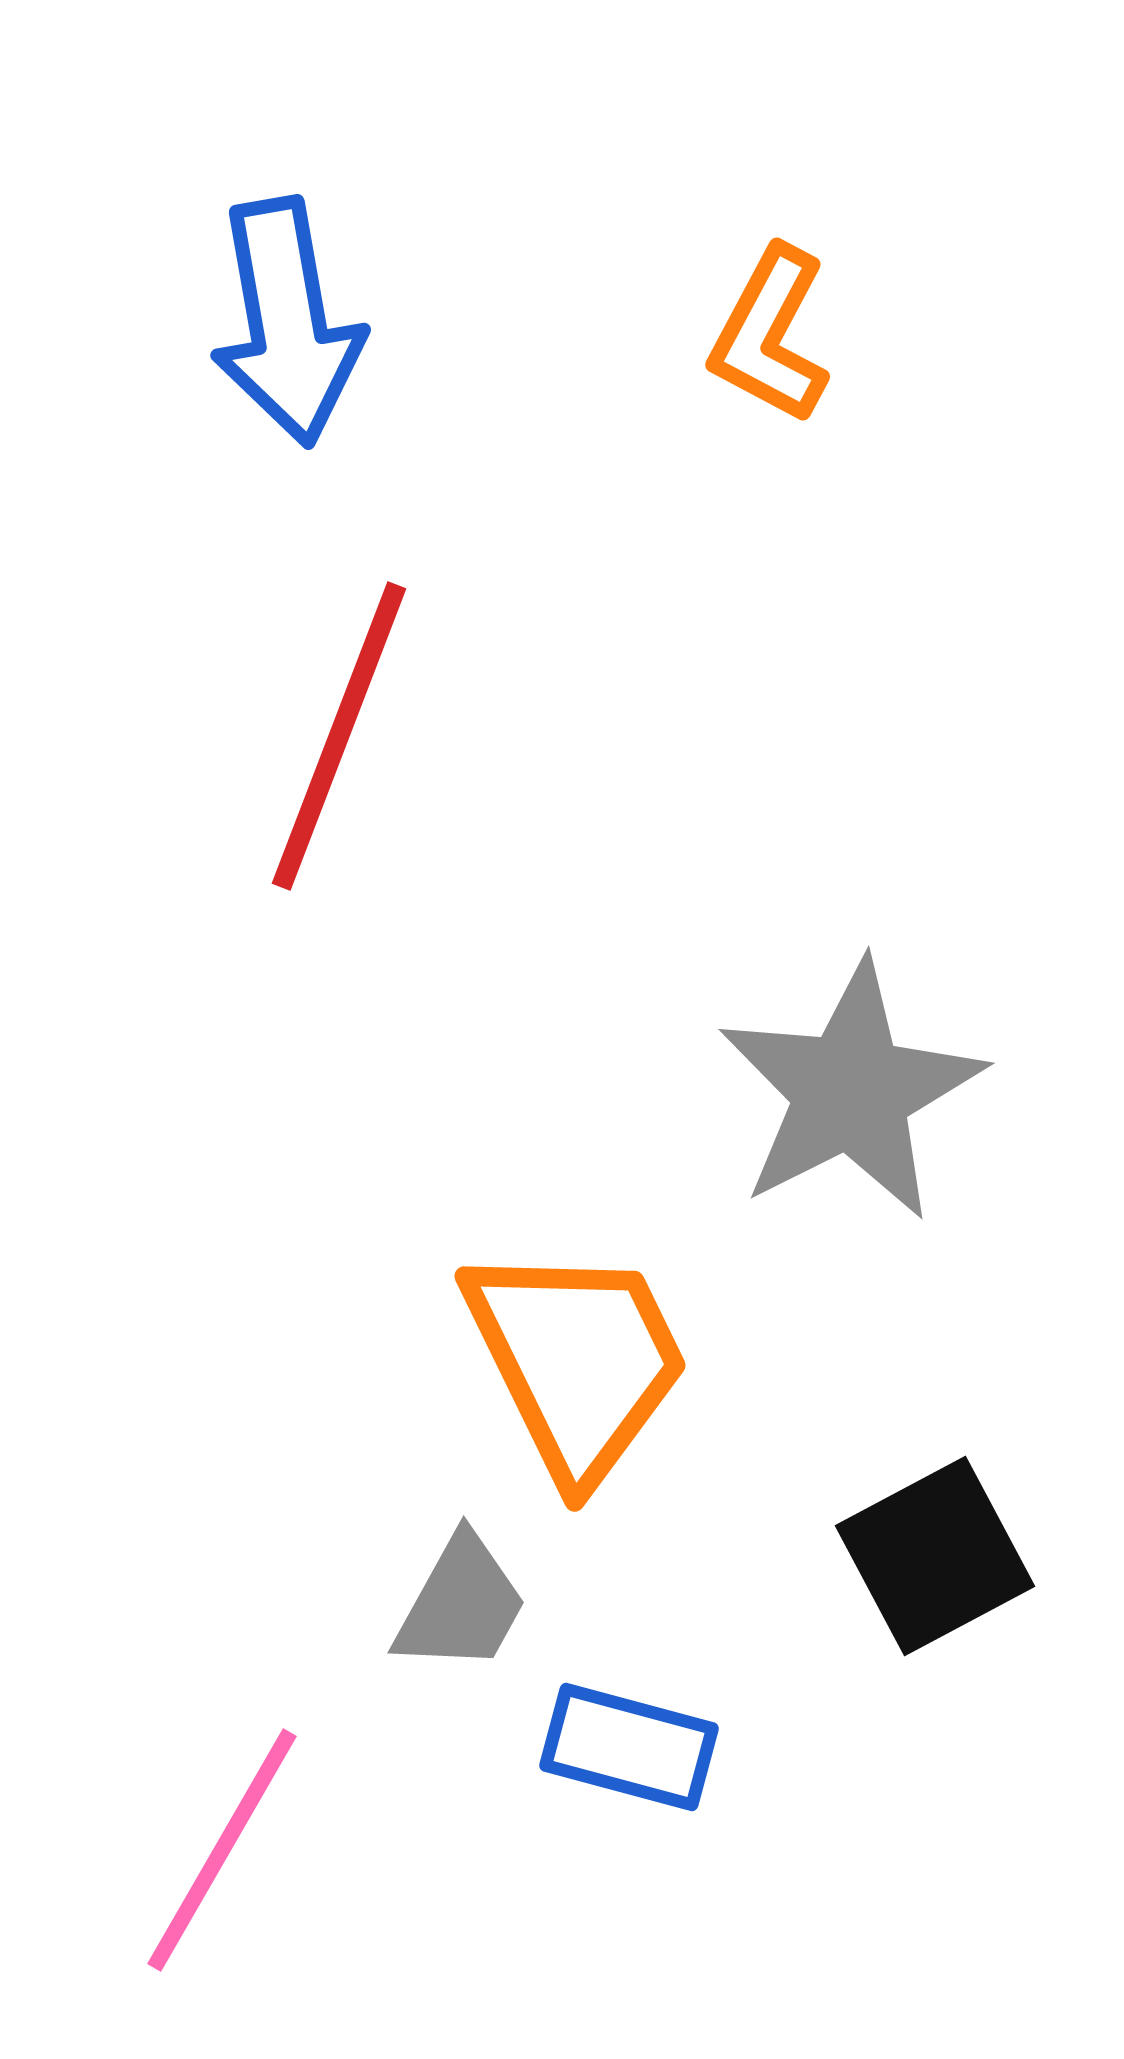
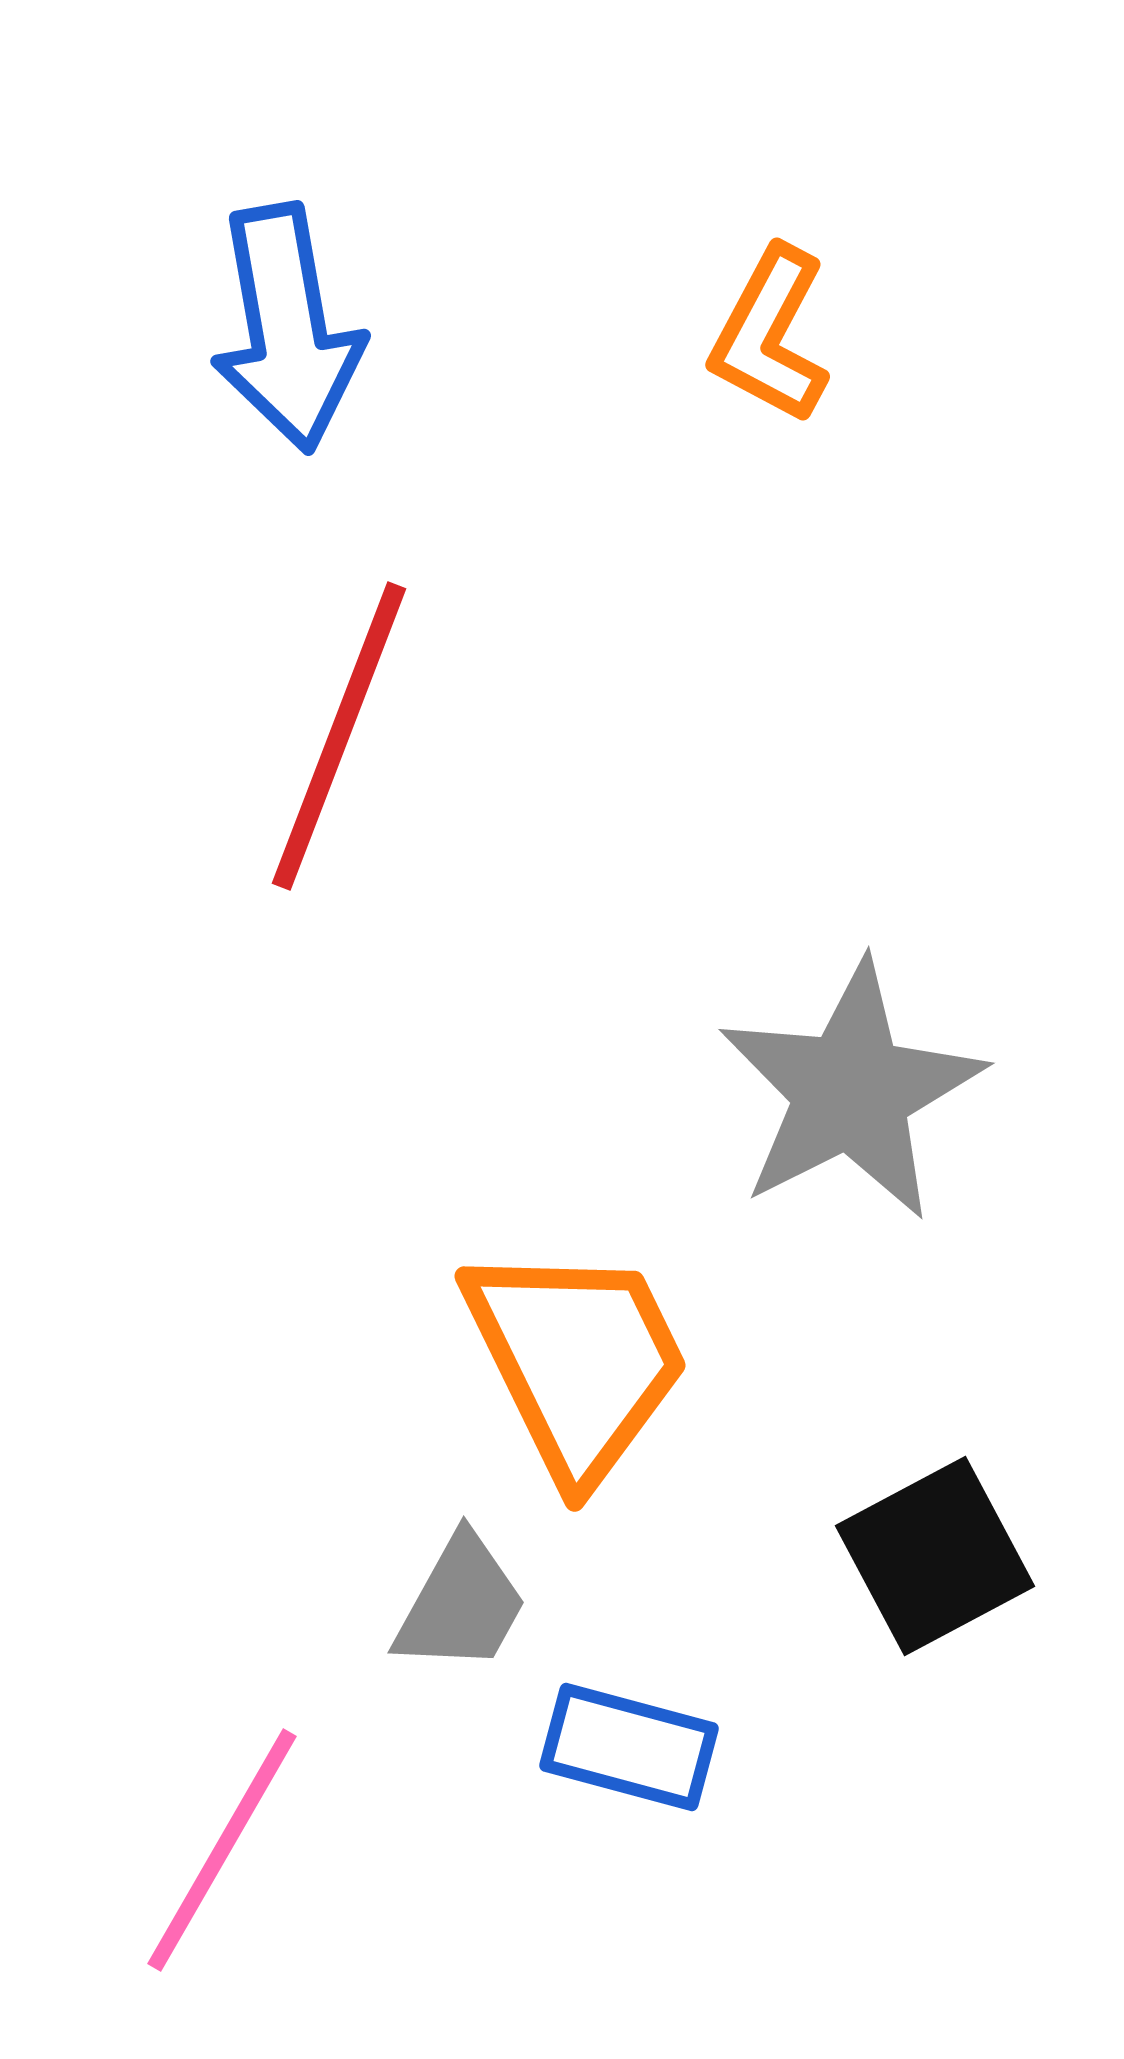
blue arrow: moved 6 px down
